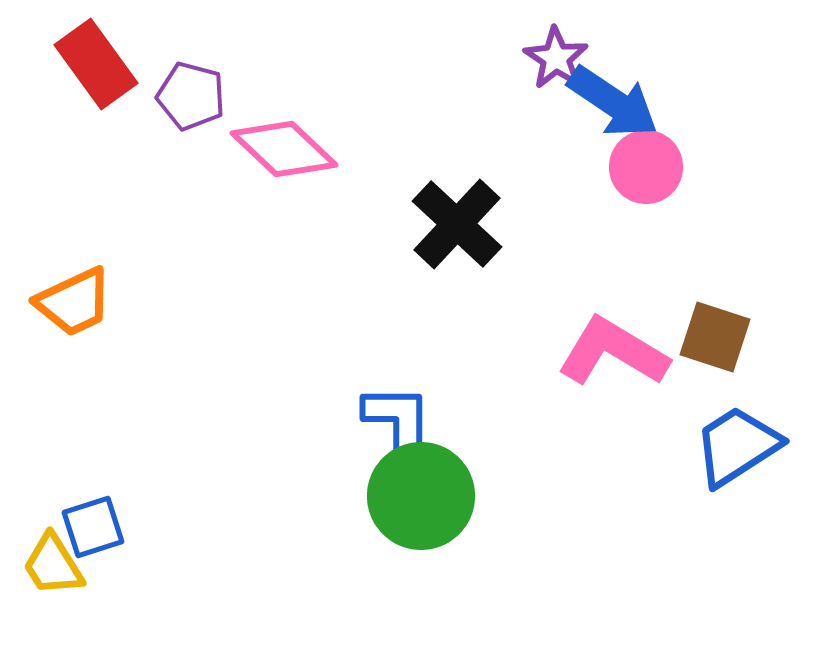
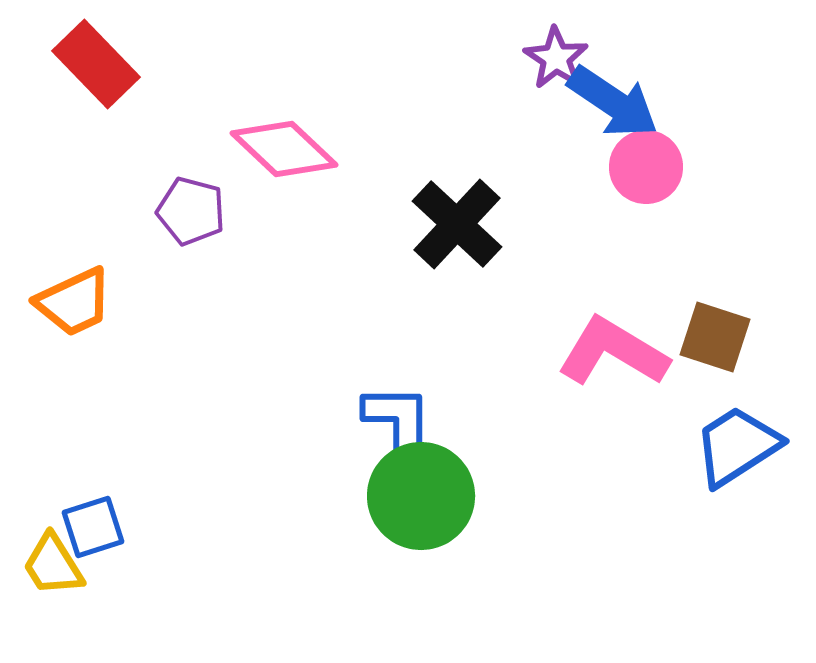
red rectangle: rotated 8 degrees counterclockwise
purple pentagon: moved 115 px down
